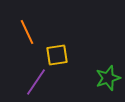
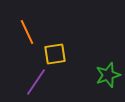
yellow square: moved 2 px left, 1 px up
green star: moved 3 px up
